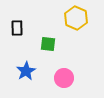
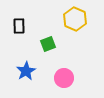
yellow hexagon: moved 1 px left, 1 px down
black rectangle: moved 2 px right, 2 px up
green square: rotated 28 degrees counterclockwise
